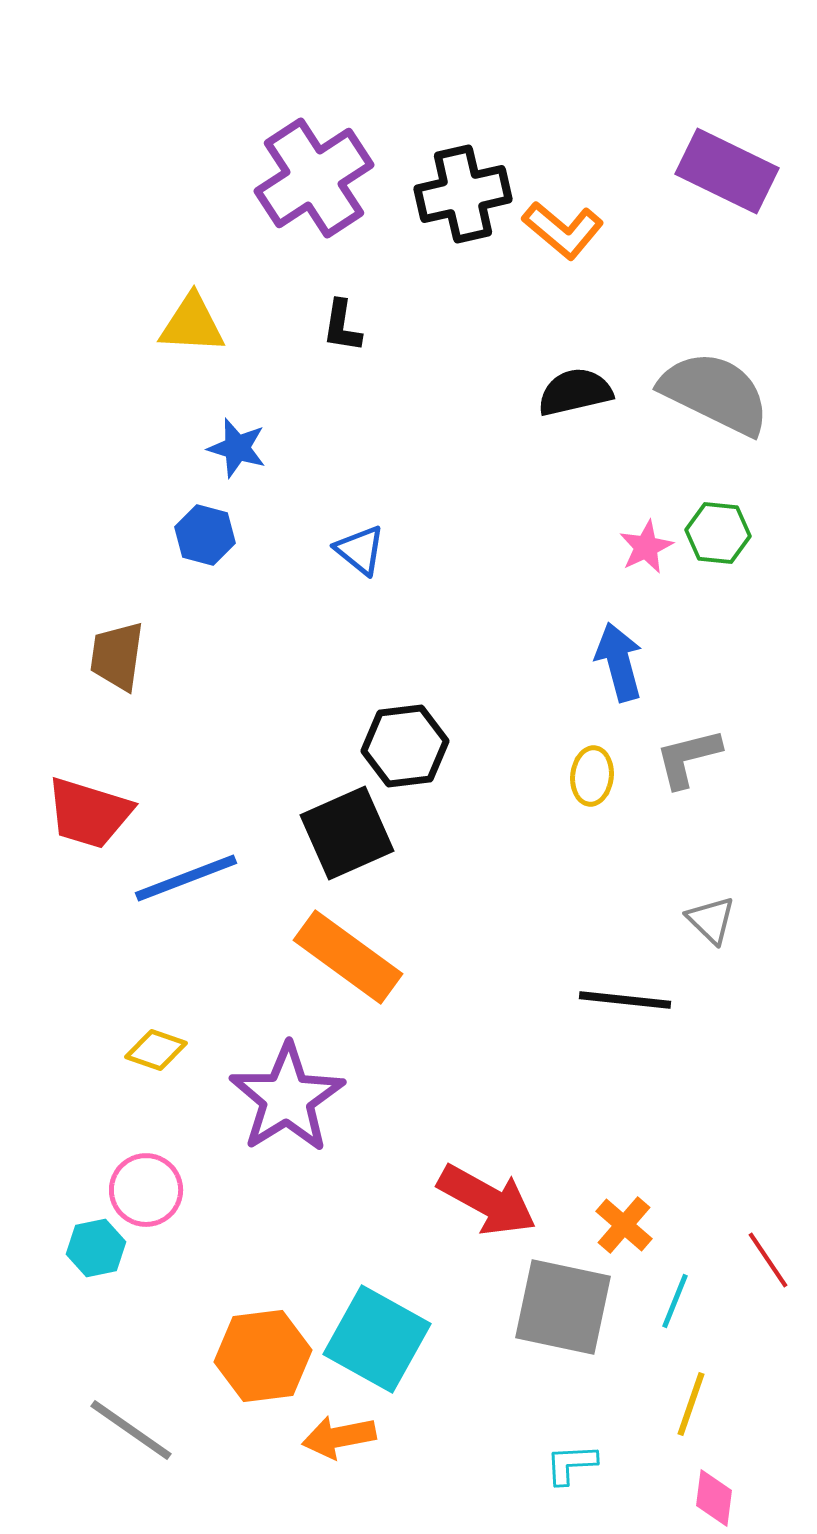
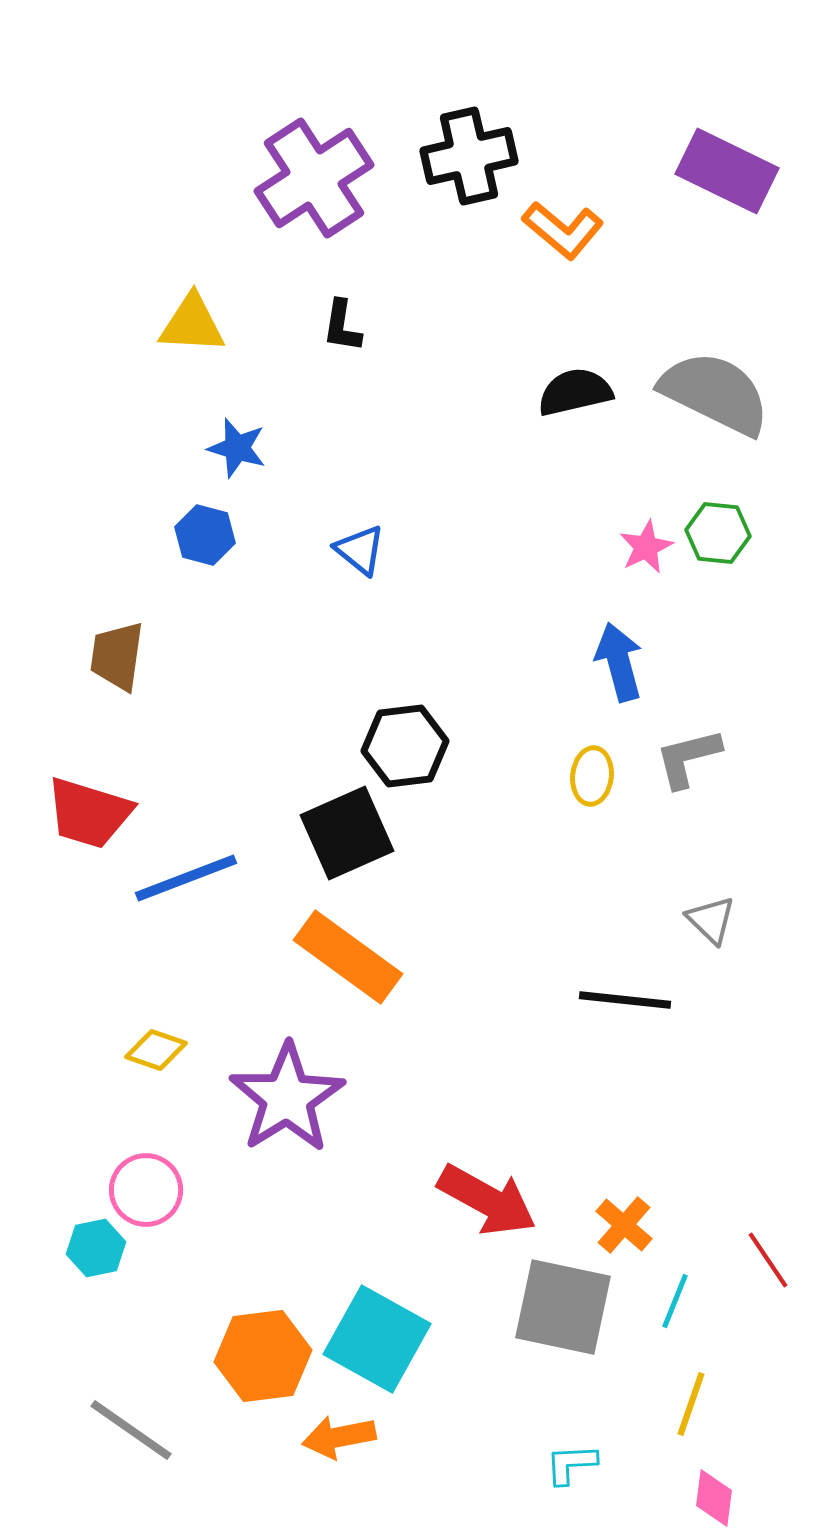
black cross: moved 6 px right, 38 px up
